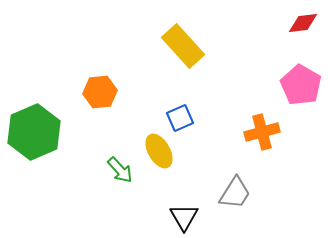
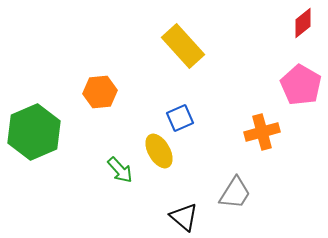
red diamond: rotated 32 degrees counterclockwise
black triangle: rotated 20 degrees counterclockwise
